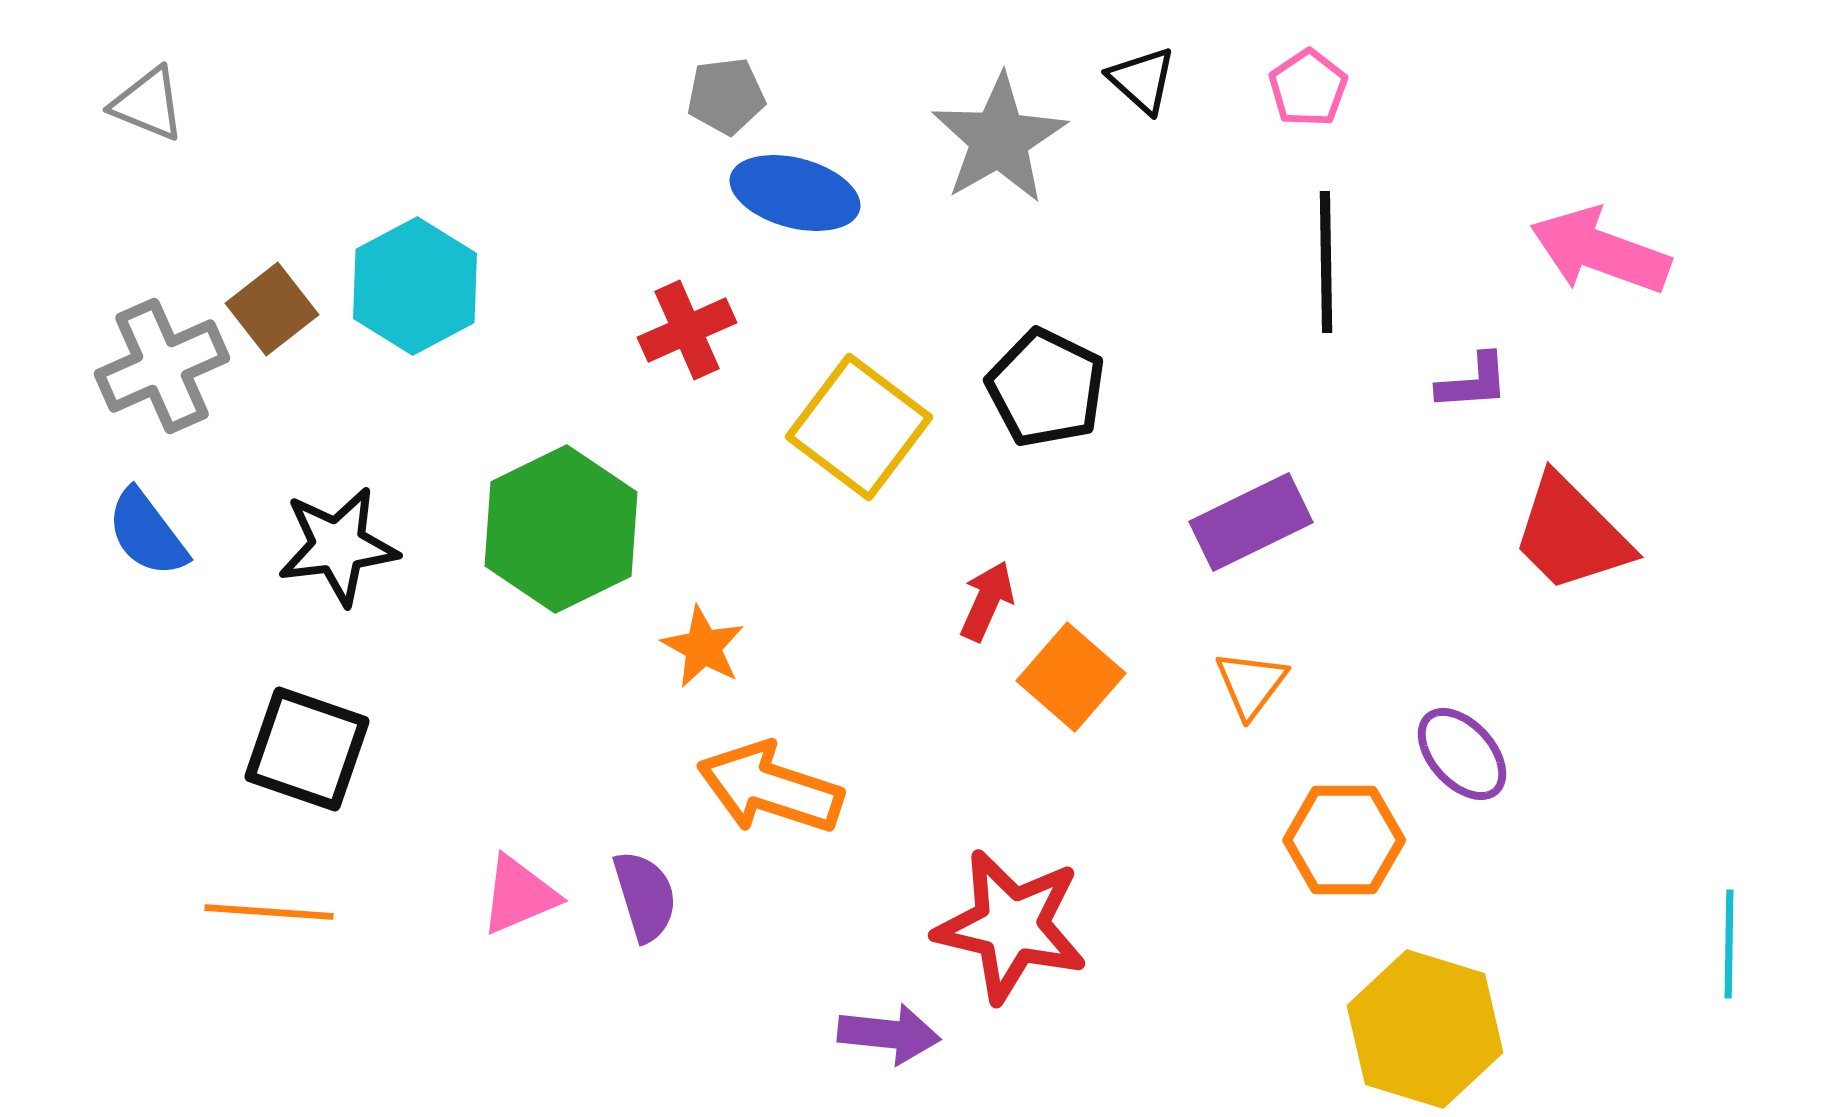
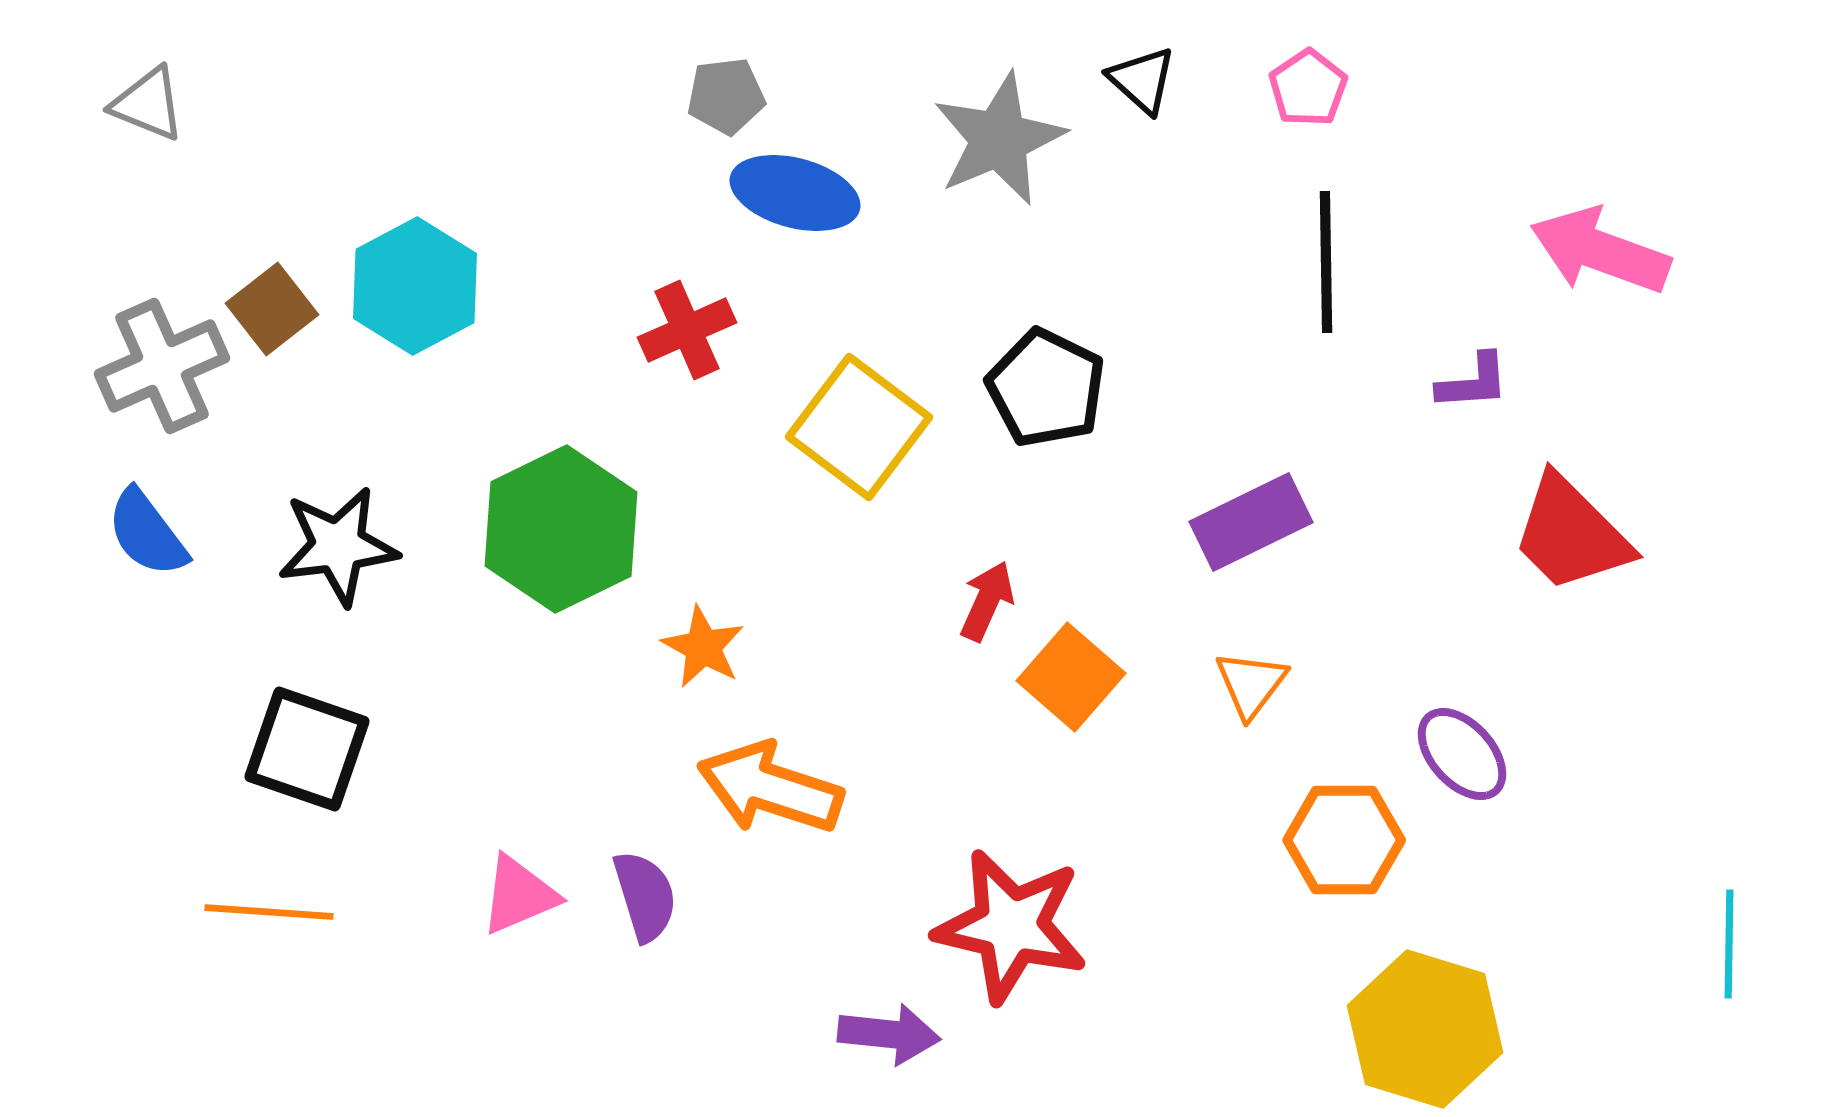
gray star: rotated 7 degrees clockwise
